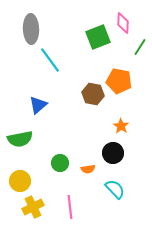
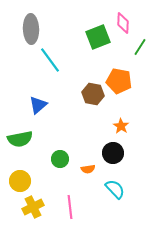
green circle: moved 4 px up
